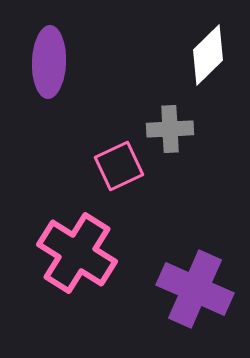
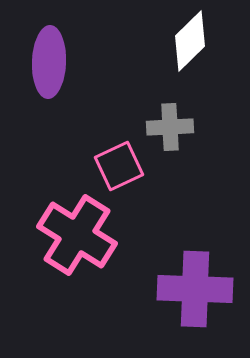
white diamond: moved 18 px left, 14 px up
gray cross: moved 2 px up
pink cross: moved 18 px up
purple cross: rotated 22 degrees counterclockwise
